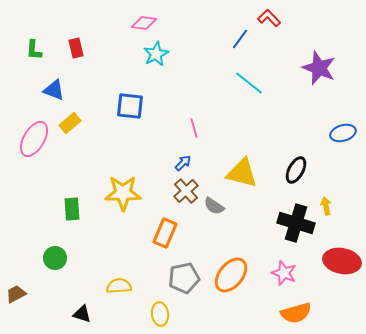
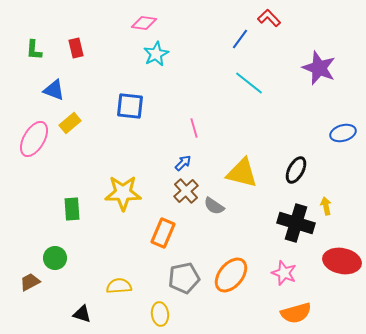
orange rectangle: moved 2 px left
brown trapezoid: moved 14 px right, 12 px up
